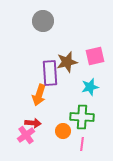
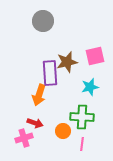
red arrow: moved 2 px right; rotated 14 degrees clockwise
pink cross: moved 2 px left, 3 px down; rotated 18 degrees clockwise
